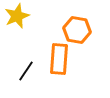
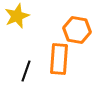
black line: rotated 15 degrees counterclockwise
